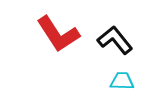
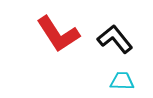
black L-shape: moved 1 px up
